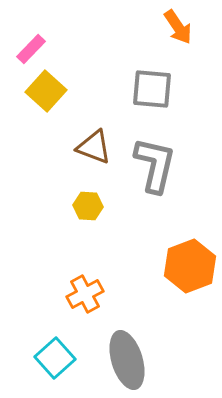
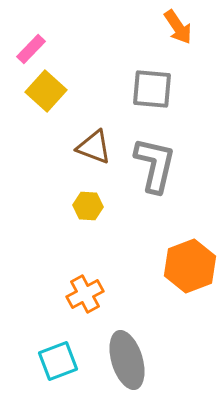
cyan square: moved 3 px right, 3 px down; rotated 21 degrees clockwise
